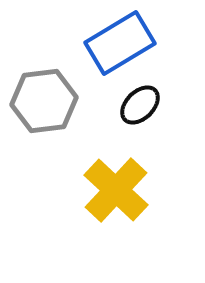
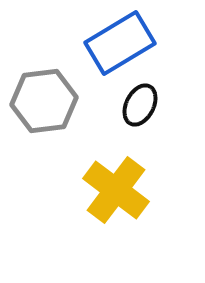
black ellipse: rotated 18 degrees counterclockwise
yellow cross: rotated 6 degrees counterclockwise
